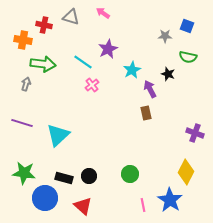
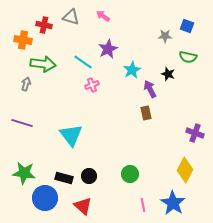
pink arrow: moved 3 px down
pink cross: rotated 16 degrees clockwise
cyan triangle: moved 13 px right; rotated 25 degrees counterclockwise
yellow diamond: moved 1 px left, 2 px up
blue star: moved 3 px right, 3 px down
